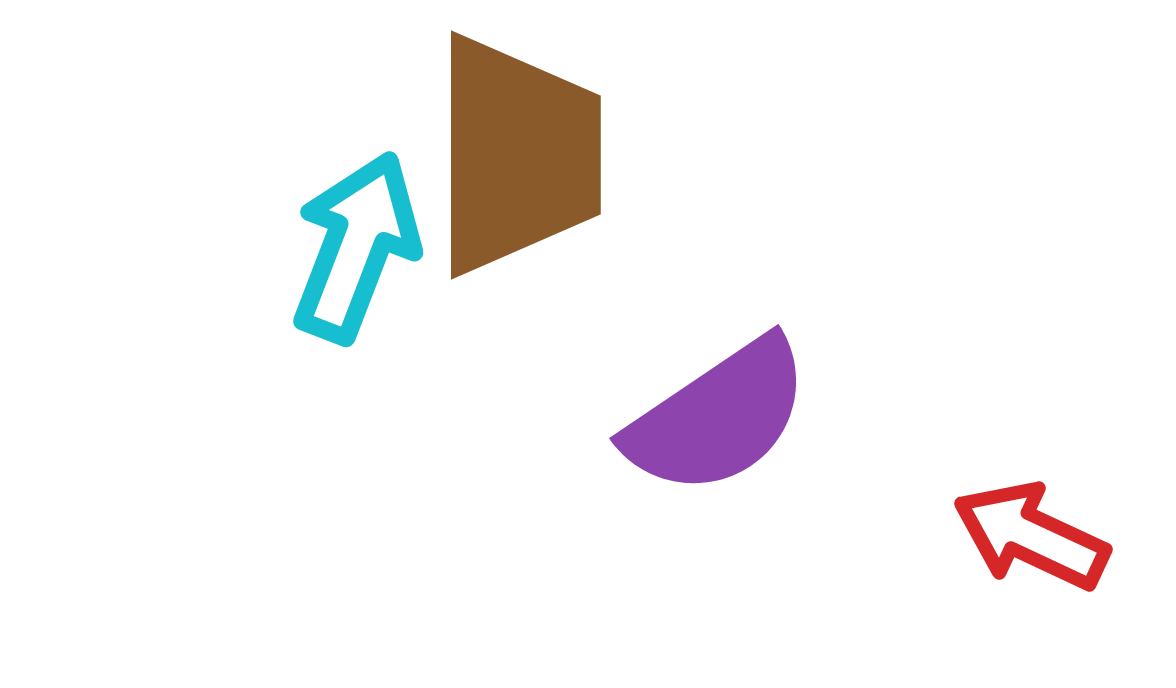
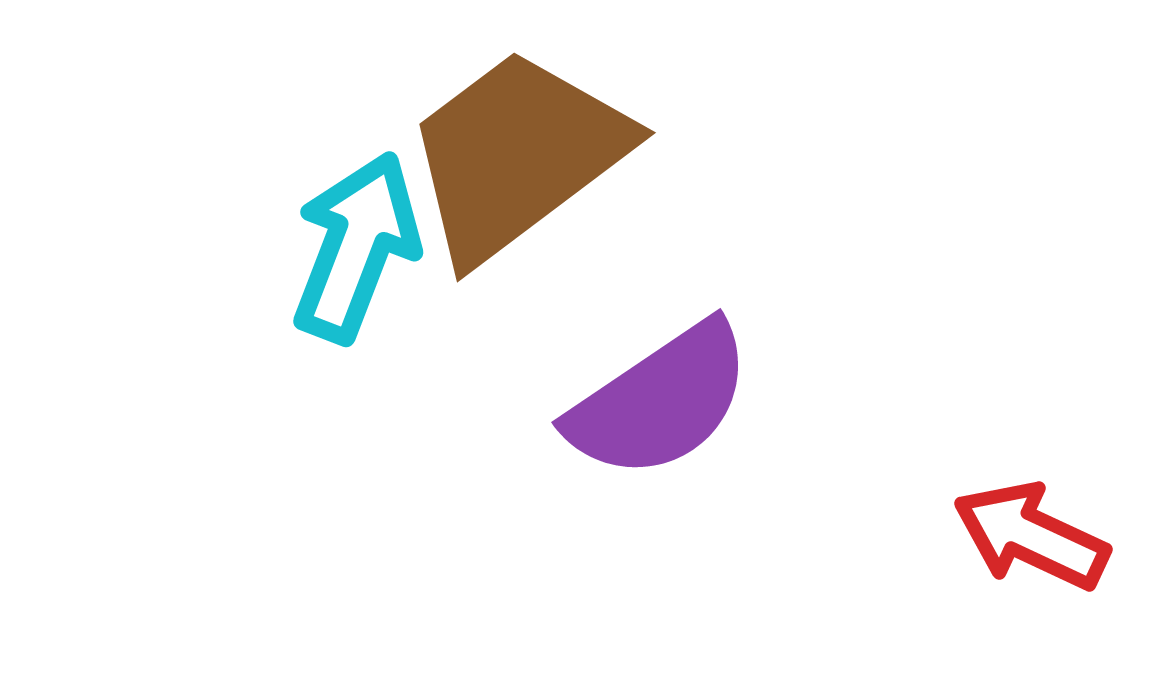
brown trapezoid: rotated 127 degrees counterclockwise
purple semicircle: moved 58 px left, 16 px up
